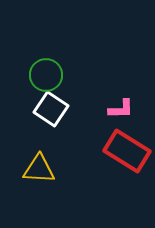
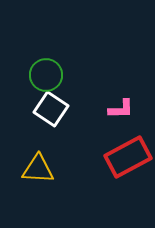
red rectangle: moved 1 px right, 6 px down; rotated 60 degrees counterclockwise
yellow triangle: moved 1 px left
